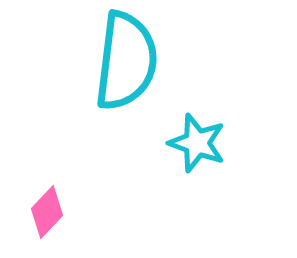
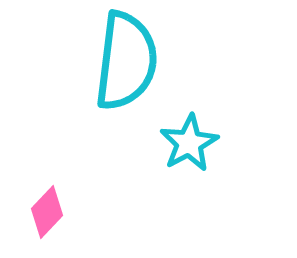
cyan star: moved 8 px left; rotated 24 degrees clockwise
